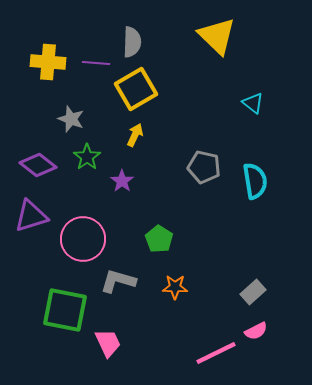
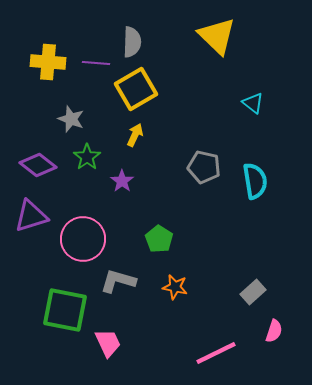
orange star: rotated 10 degrees clockwise
pink semicircle: moved 18 px right; rotated 45 degrees counterclockwise
